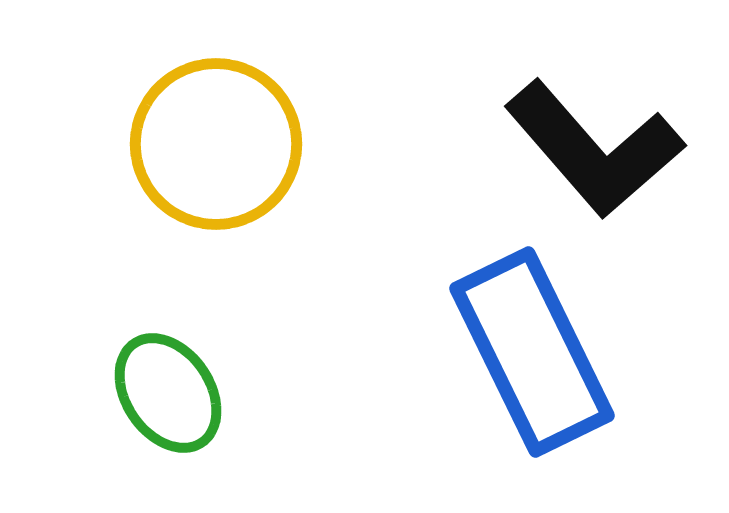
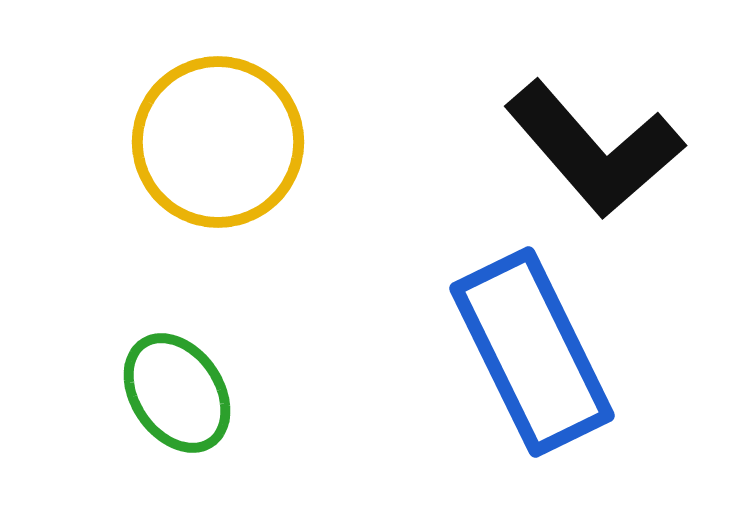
yellow circle: moved 2 px right, 2 px up
green ellipse: moved 9 px right
